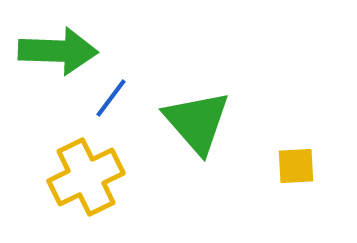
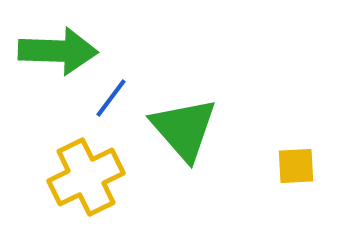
green triangle: moved 13 px left, 7 px down
